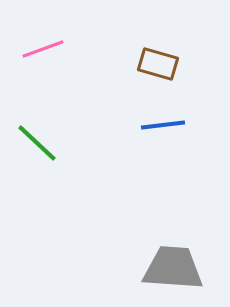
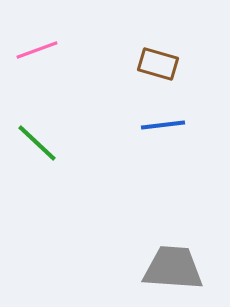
pink line: moved 6 px left, 1 px down
